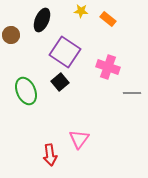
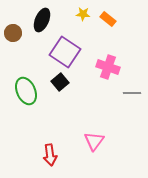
yellow star: moved 2 px right, 3 px down
brown circle: moved 2 px right, 2 px up
pink triangle: moved 15 px right, 2 px down
